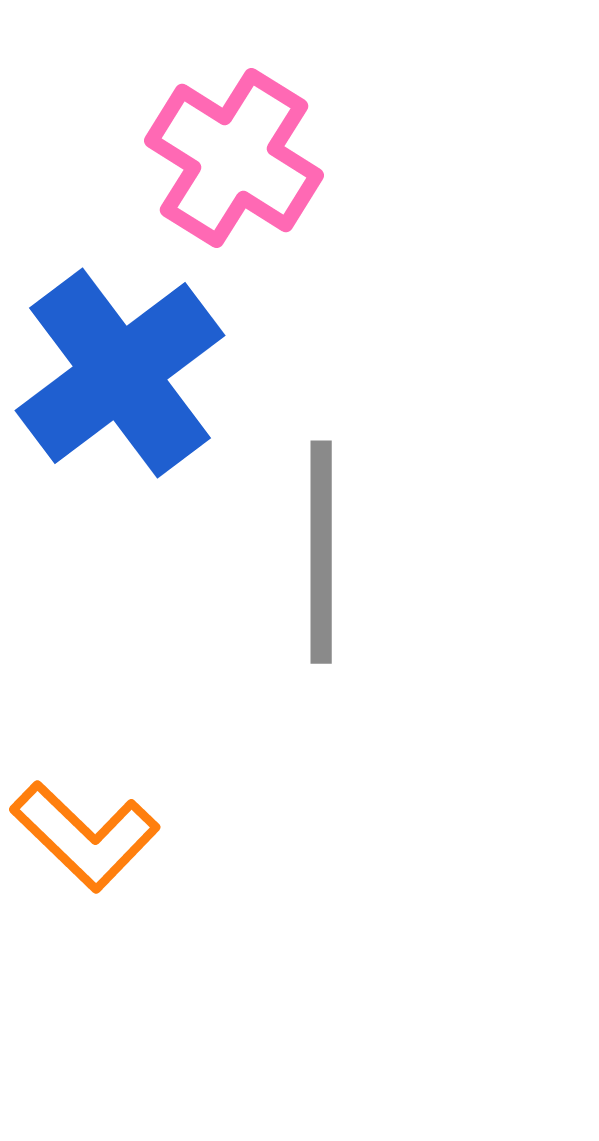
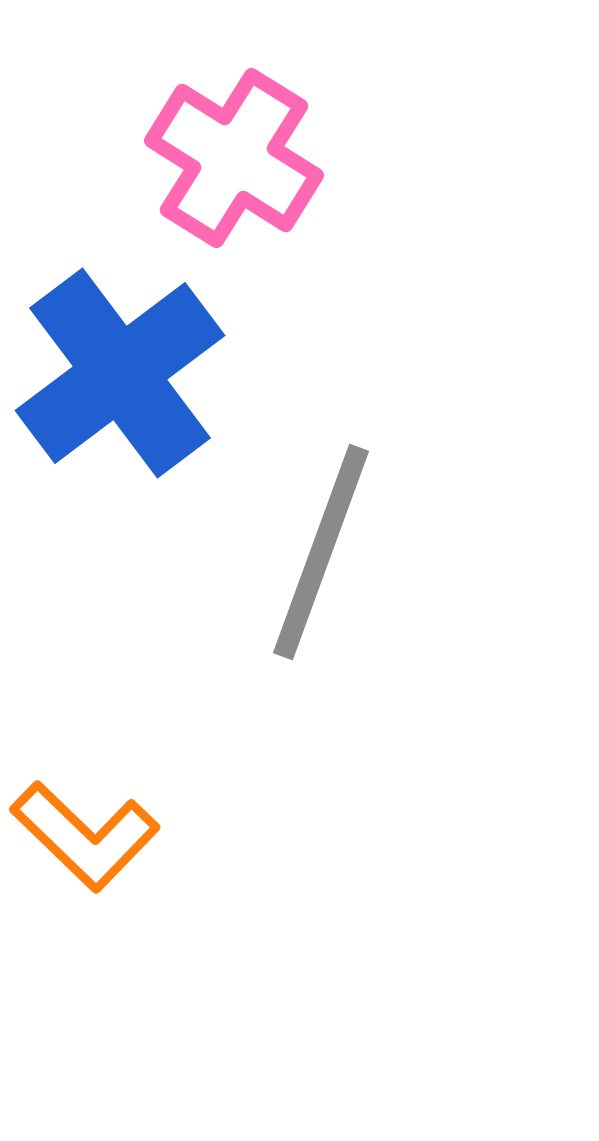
gray line: rotated 20 degrees clockwise
